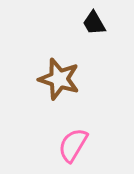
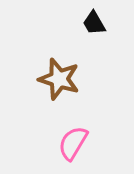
pink semicircle: moved 2 px up
